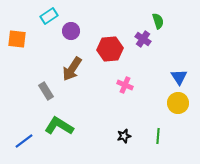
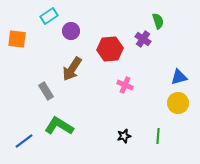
blue triangle: rotated 48 degrees clockwise
